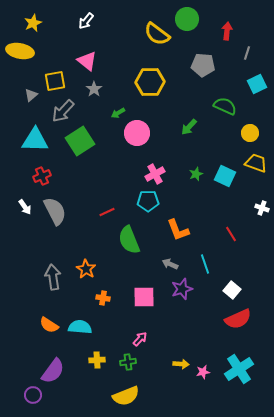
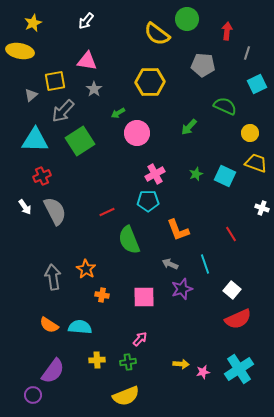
pink triangle at (87, 61): rotated 30 degrees counterclockwise
orange cross at (103, 298): moved 1 px left, 3 px up
